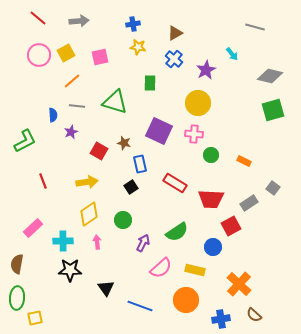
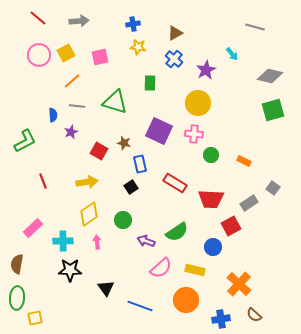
purple arrow at (143, 243): moved 3 px right, 2 px up; rotated 96 degrees counterclockwise
